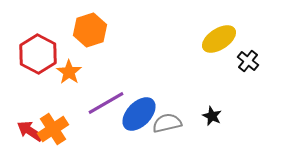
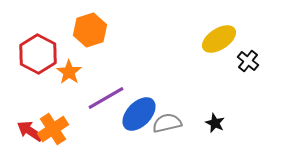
purple line: moved 5 px up
black star: moved 3 px right, 7 px down
